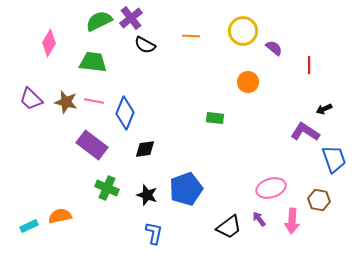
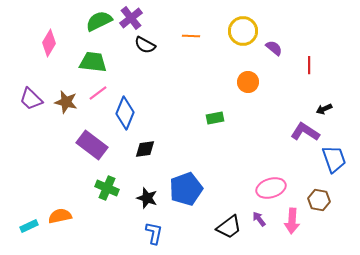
pink line: moved 4 px right, 8 px up; rotated 48 degrees counterclockwise
green rectangle: rotated 18 degrees counterclockwise
black star: moved 3 px down
